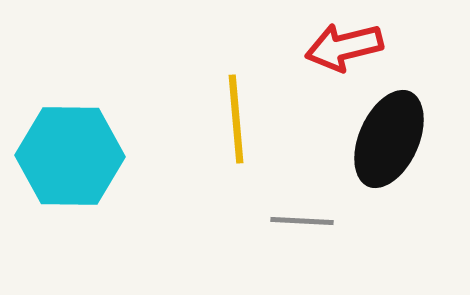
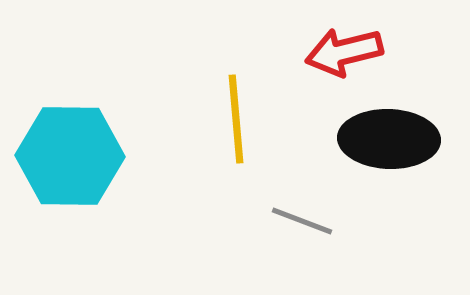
red arrow: moved 5 px down
black ellipse: rotated 68 degrees clockwise
gray line: rotated 18 degrees clockwise
